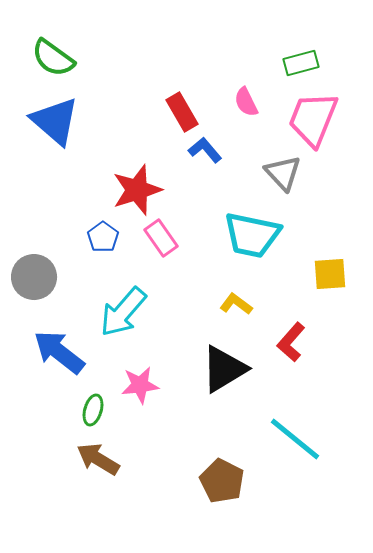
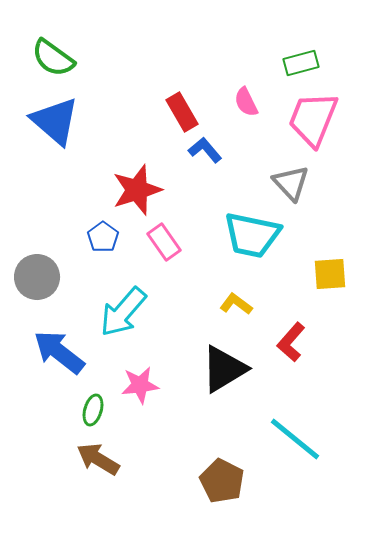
gray triangle: moved 8 px right, 10 px down
pink rectangle: moved 3 px right, 4 px down
gray circle: moved 3 px right
